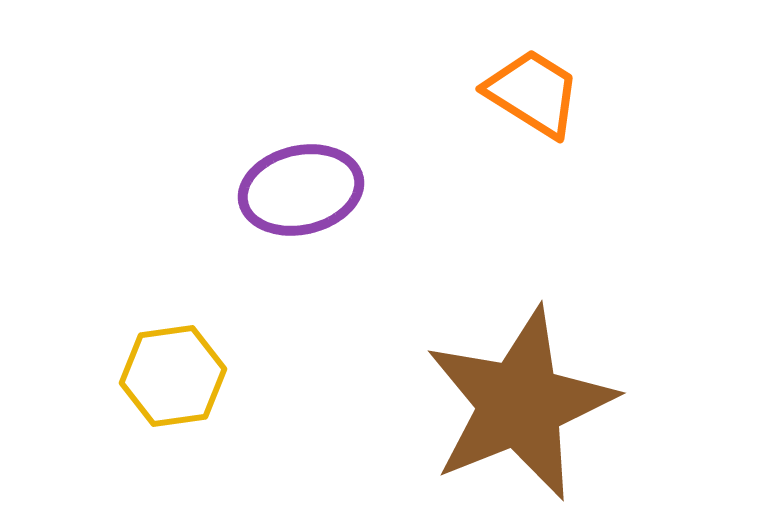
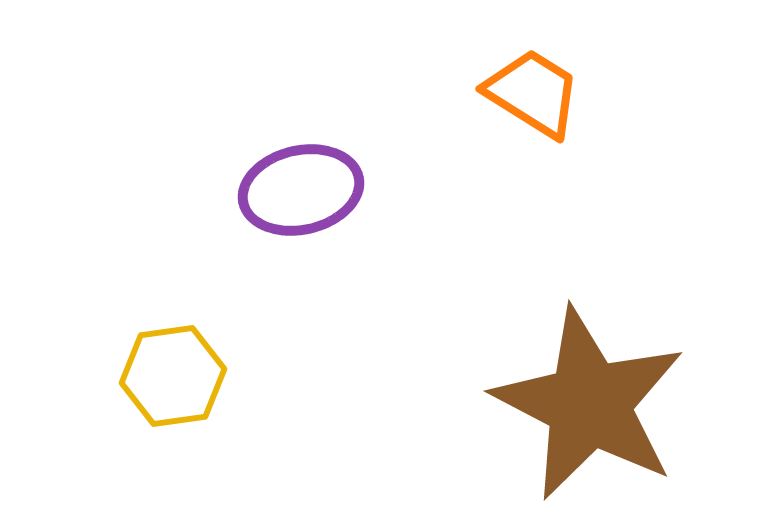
brown star: moved 69 px right; rotated 23 degrees counterclockwise
